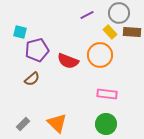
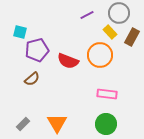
brown rectangle: moved 5 px down; rotated 66 degrees counterclockwise
orange triangle: rotated 15 degrees clockwise
